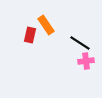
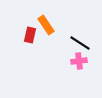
pink cross: moved 7 px left
